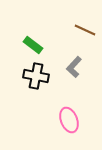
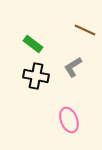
green rectangle: moved 1 px up
gray L-shape: moved 1 px left; rotated 15 degrees clockwise
